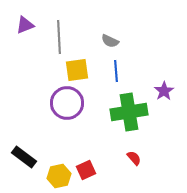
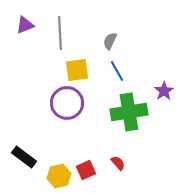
gray line: moved 1 px right, 4 px up
gray semicircle: rotated 90 degrees clockwise
blue line: moved 1 px right; rotated 25 degrees counterclockwise
red semicircle: moved 16 px left, 5 px down
